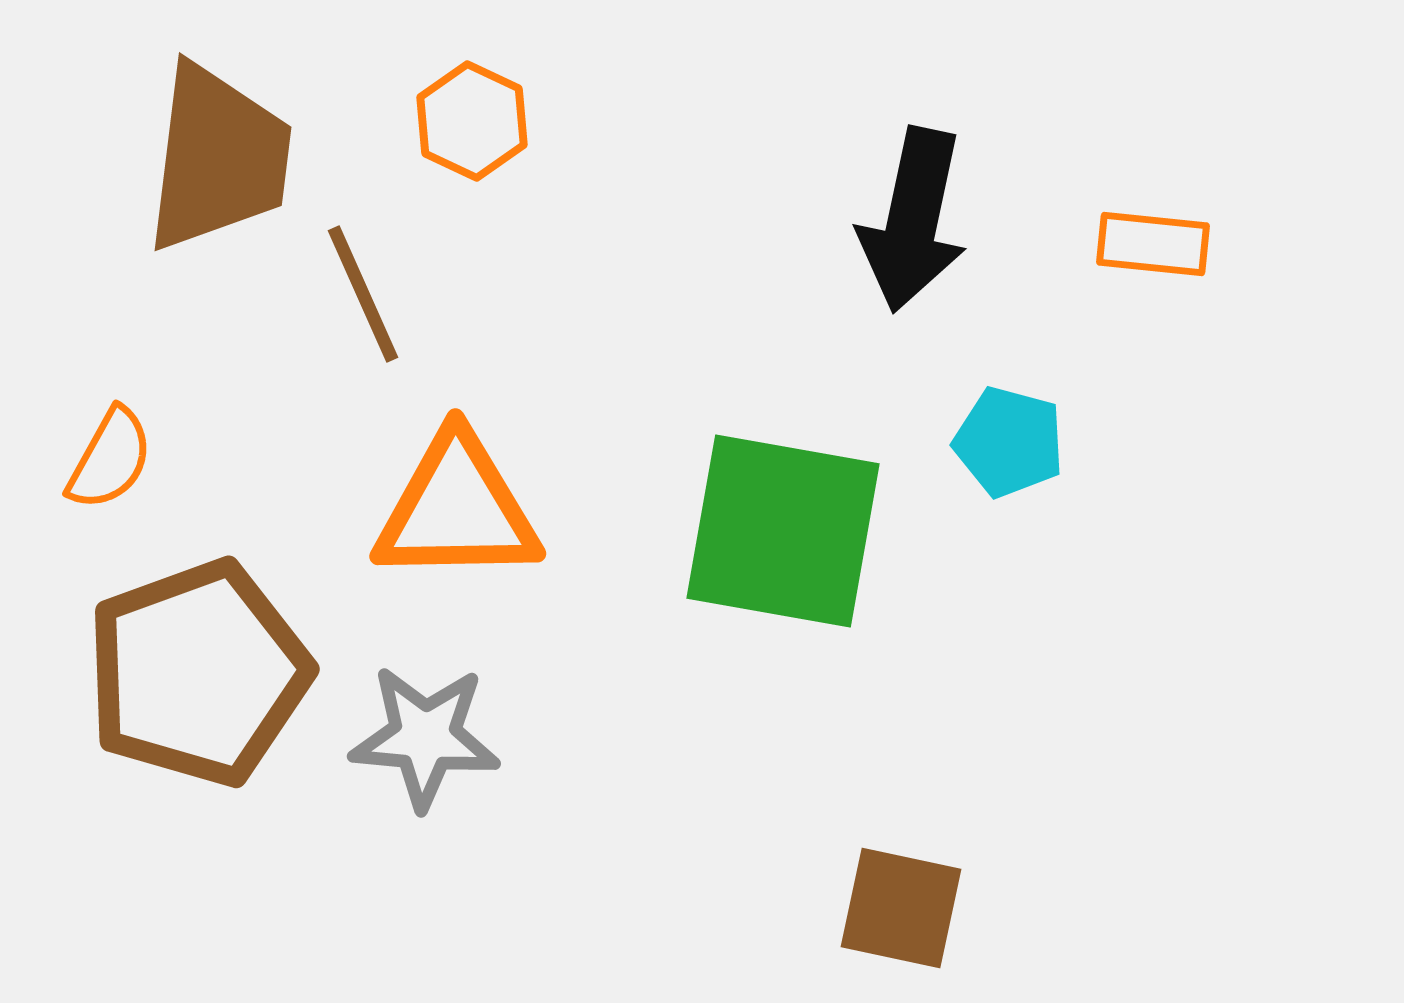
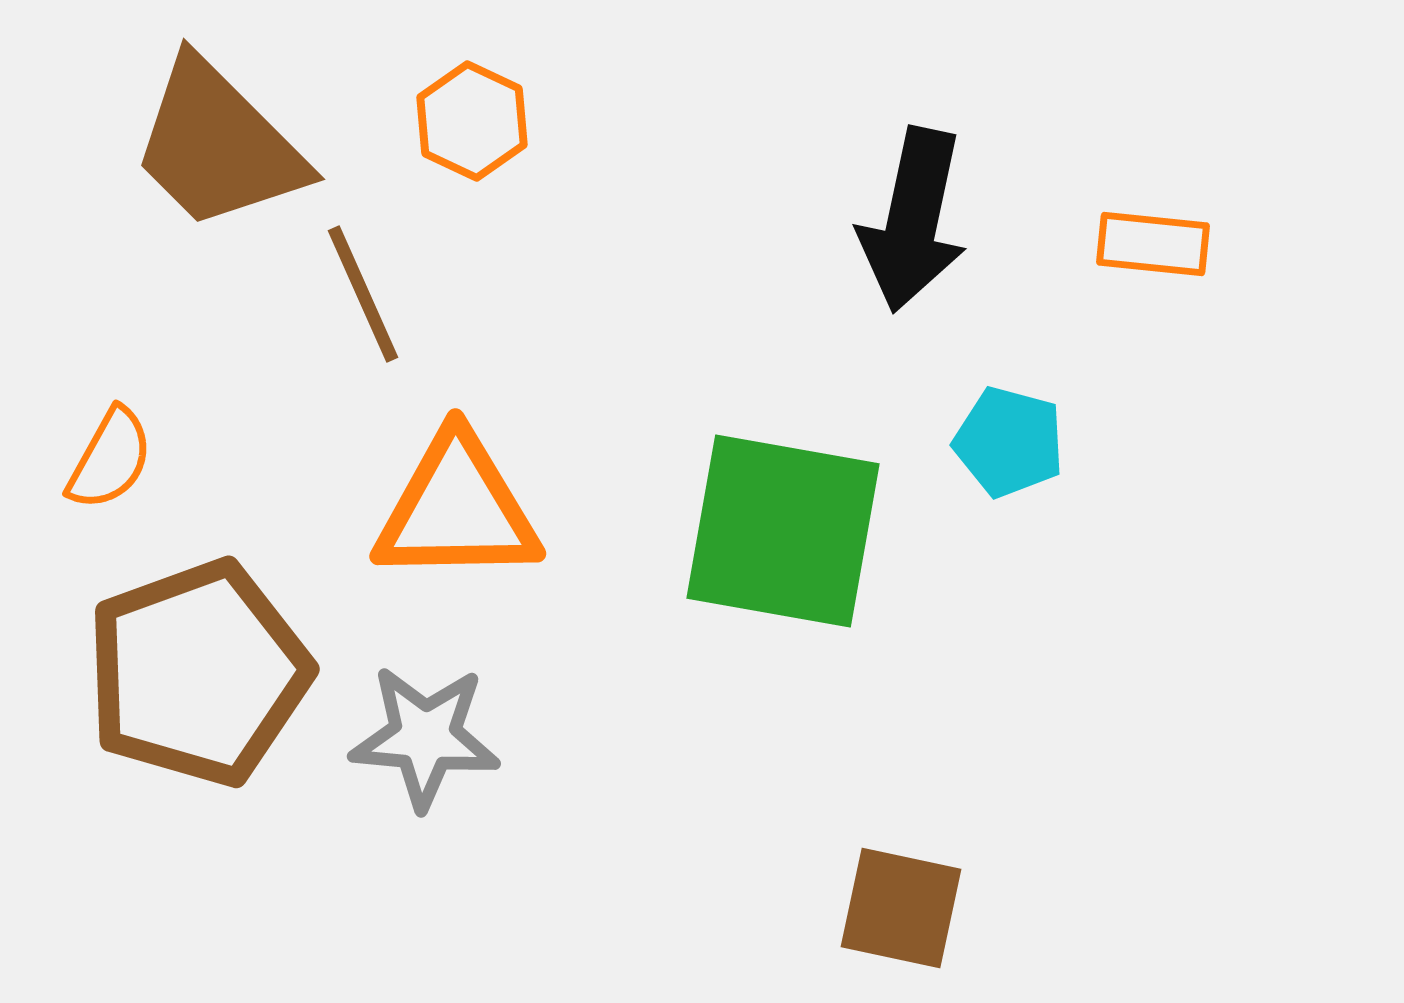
brown trapezoid: moved 13 px up; rotated 128 degrees clockwise
